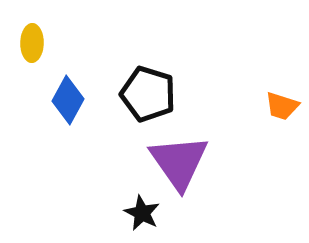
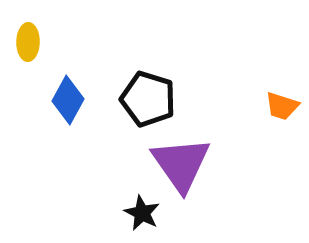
yellow ellipse: moved 4 px left, 1 px up
black pentagon: moved 5 px down
purple triangle: moved 2 px right, 2 px down
